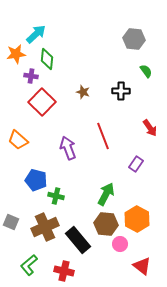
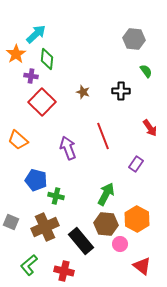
orange star: rotated 24 degrees counterclockwise
black rectangle: moved 3 px right, 1 px down
